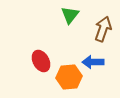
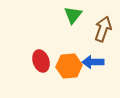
green triangle: moved 3 px right
red ellipse: rotated 10 degrees clockwise
orange hexagon: moved 11 px up
